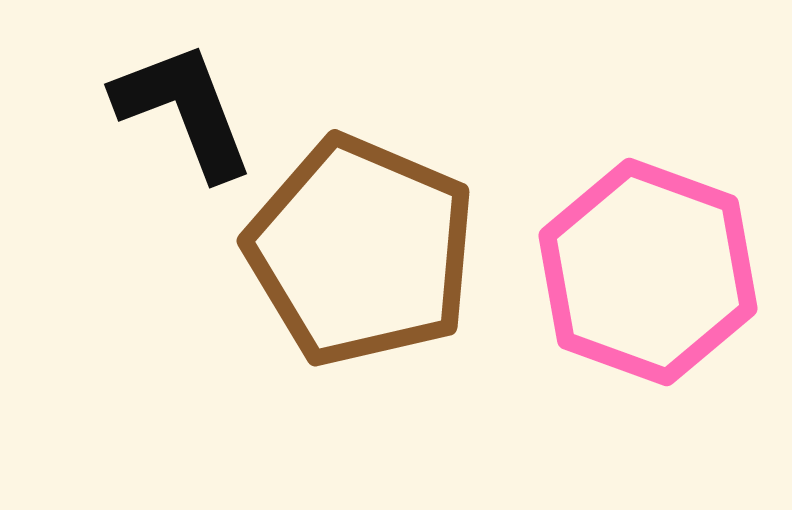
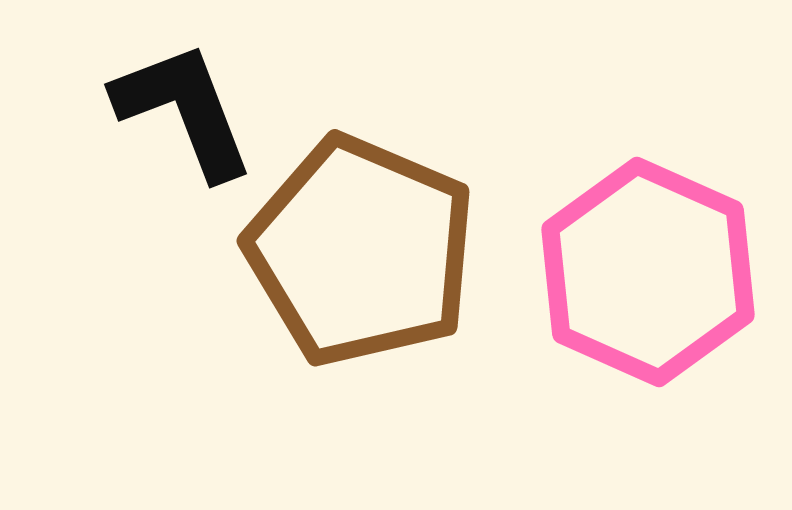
pink hexagon: rotated 4 degrees clockwise
